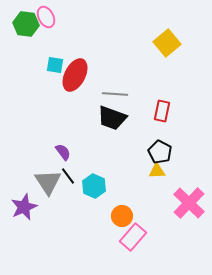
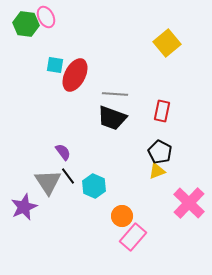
yellow triangle: rotated 18 degrees counterclockwise
